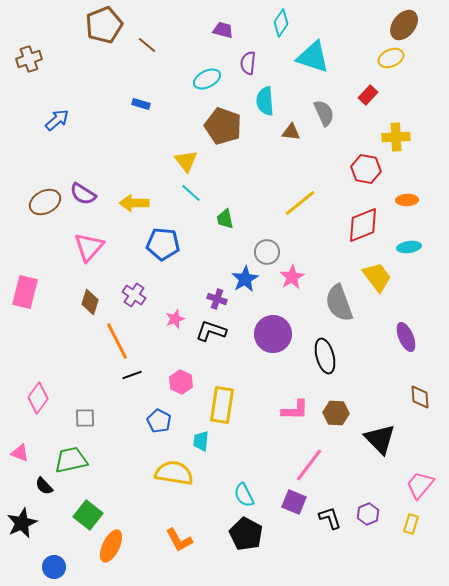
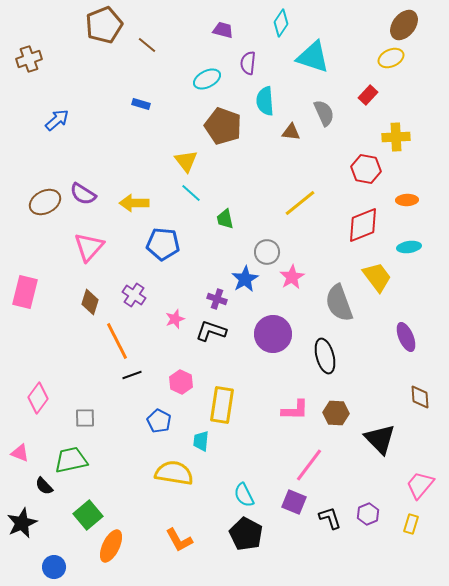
green square at (88, 515): rotated 12 degrees clockwise
